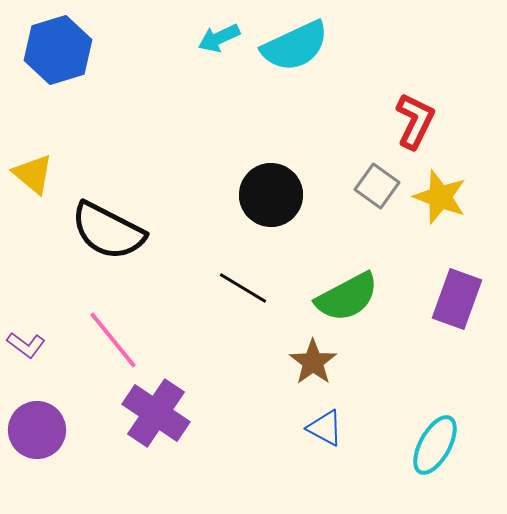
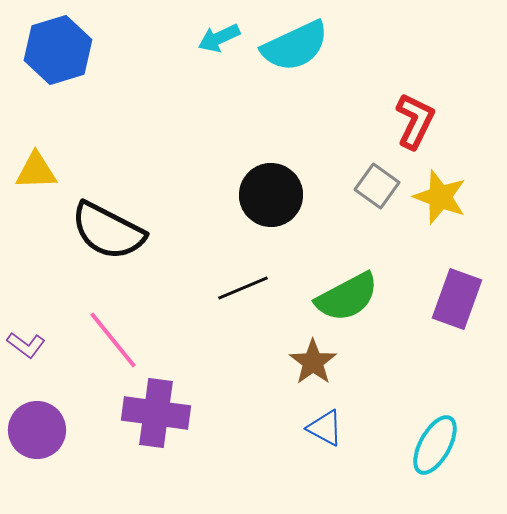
yellow triangle: moved 3 px right, 3 px up; rotated 42 degrees counterclockwise
black line: rotated 54 degrees counterclockwise
purple cross: rotated 26 degrees counterclockwise
